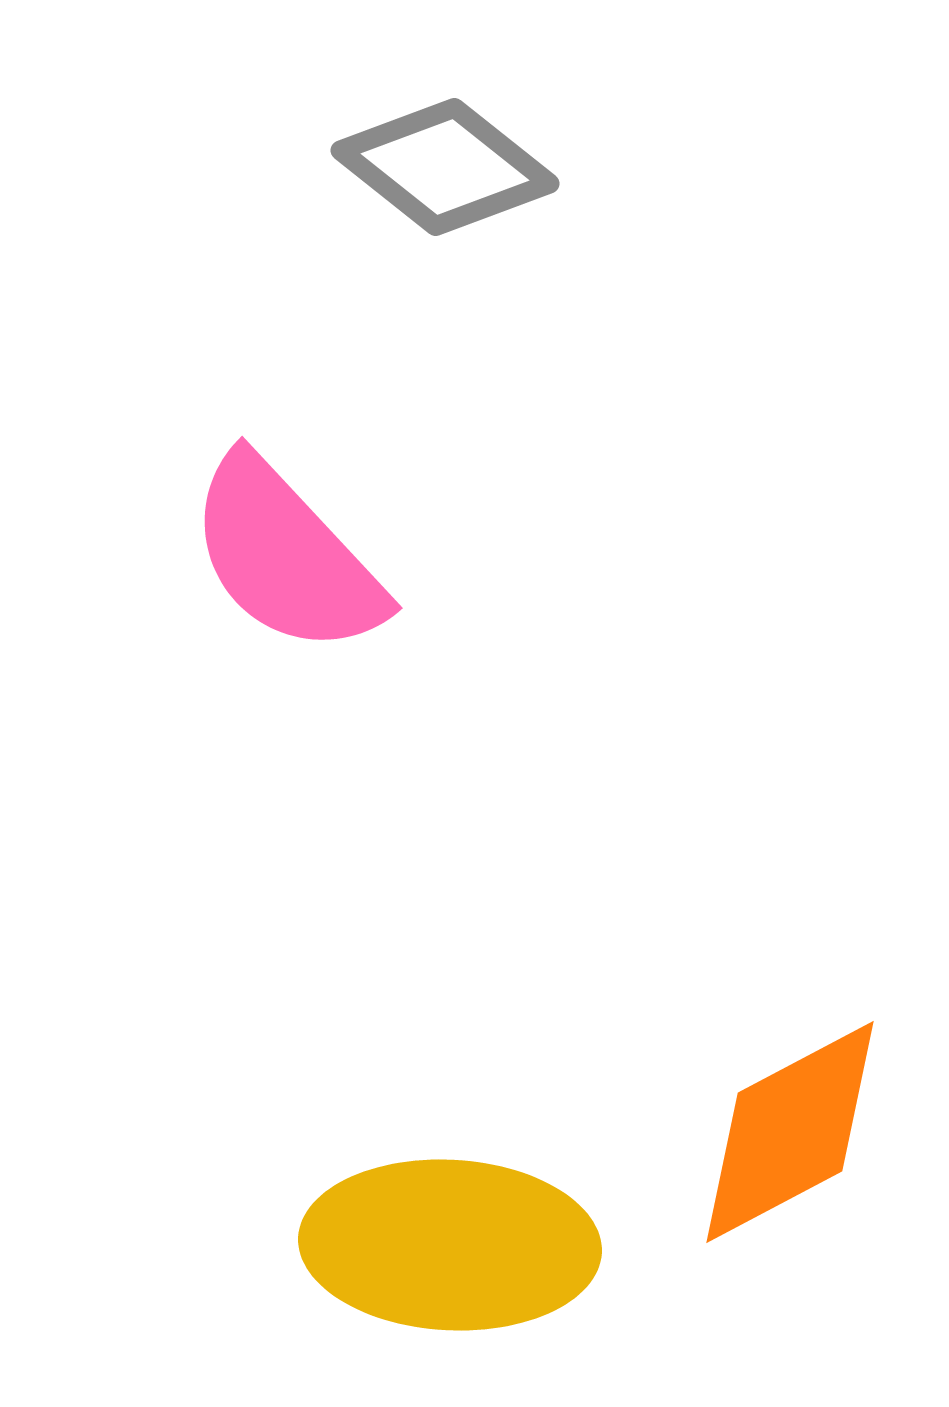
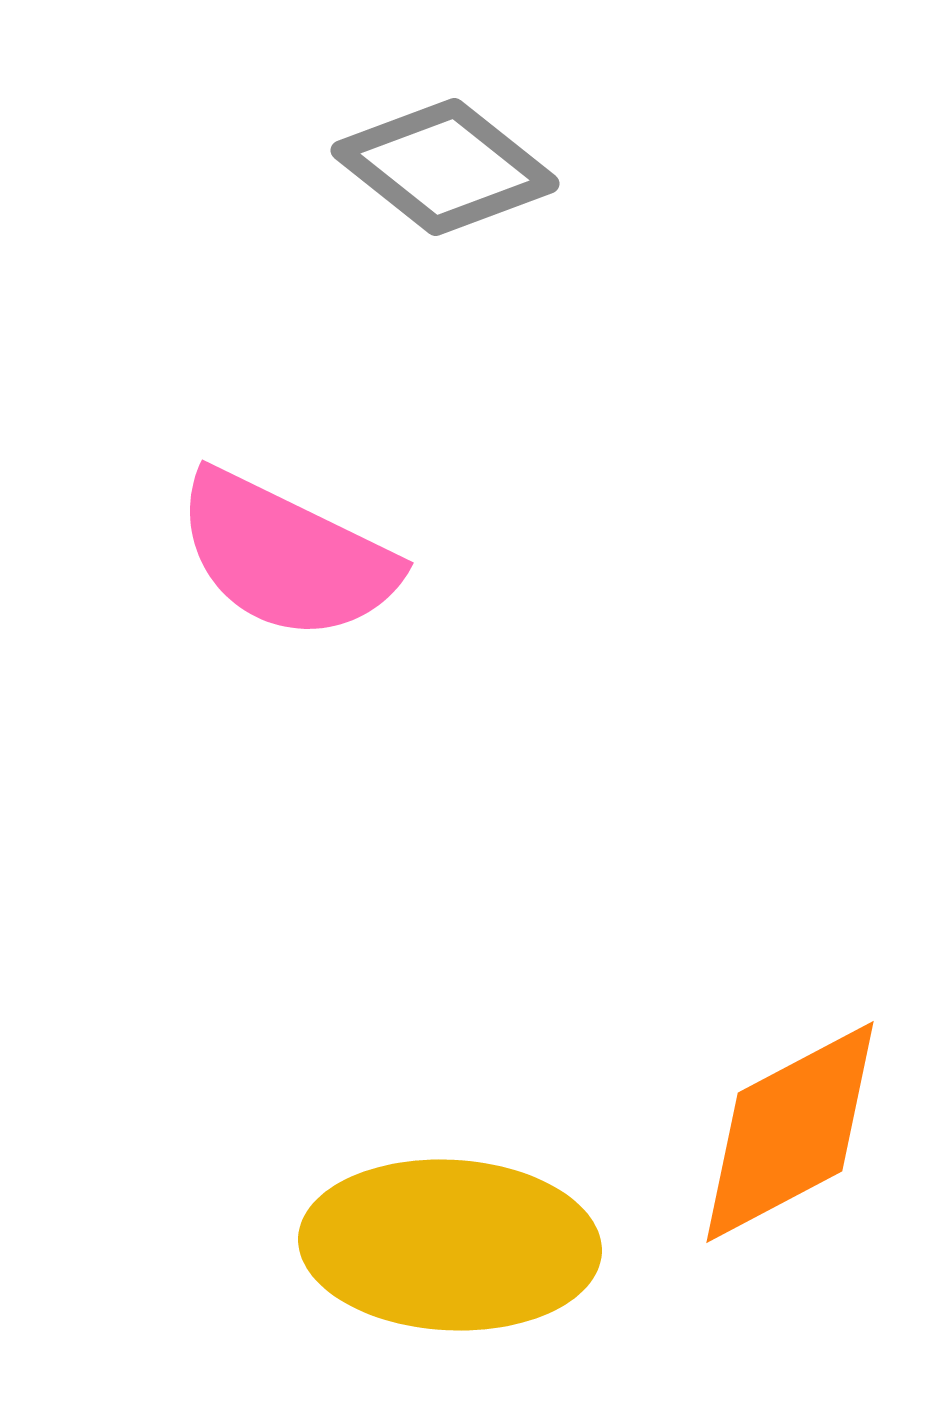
pink semicircle: rotated 21 degrees counterclockwise
